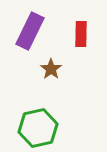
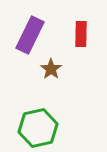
purple rectangle: moved 4 px down
